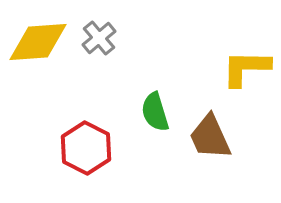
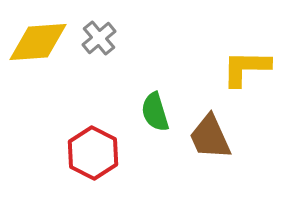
red hexagon: moved 7 px right, 5 px down
